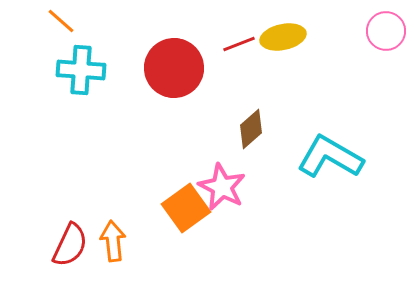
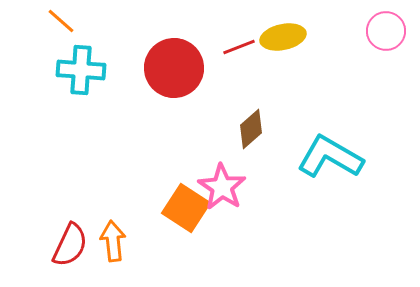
red line: moved 3 px down
pink star: rotated 6 degrees clockwise
orange square: rotated 21 degrees counterclockwise
